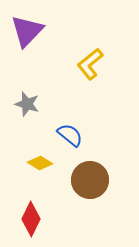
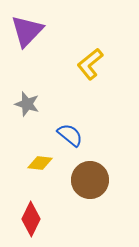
yellow diamond: rotated 25 degrees counterclockwise
